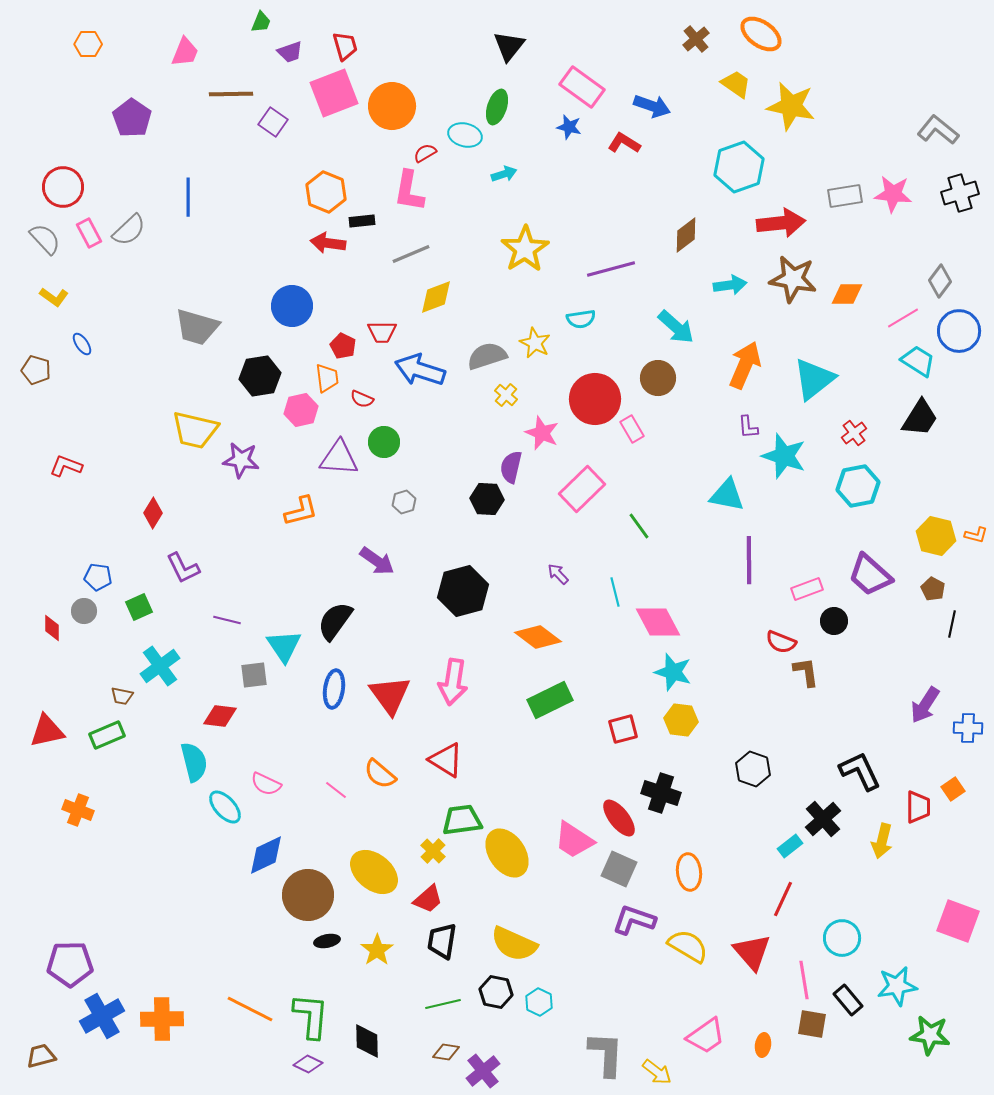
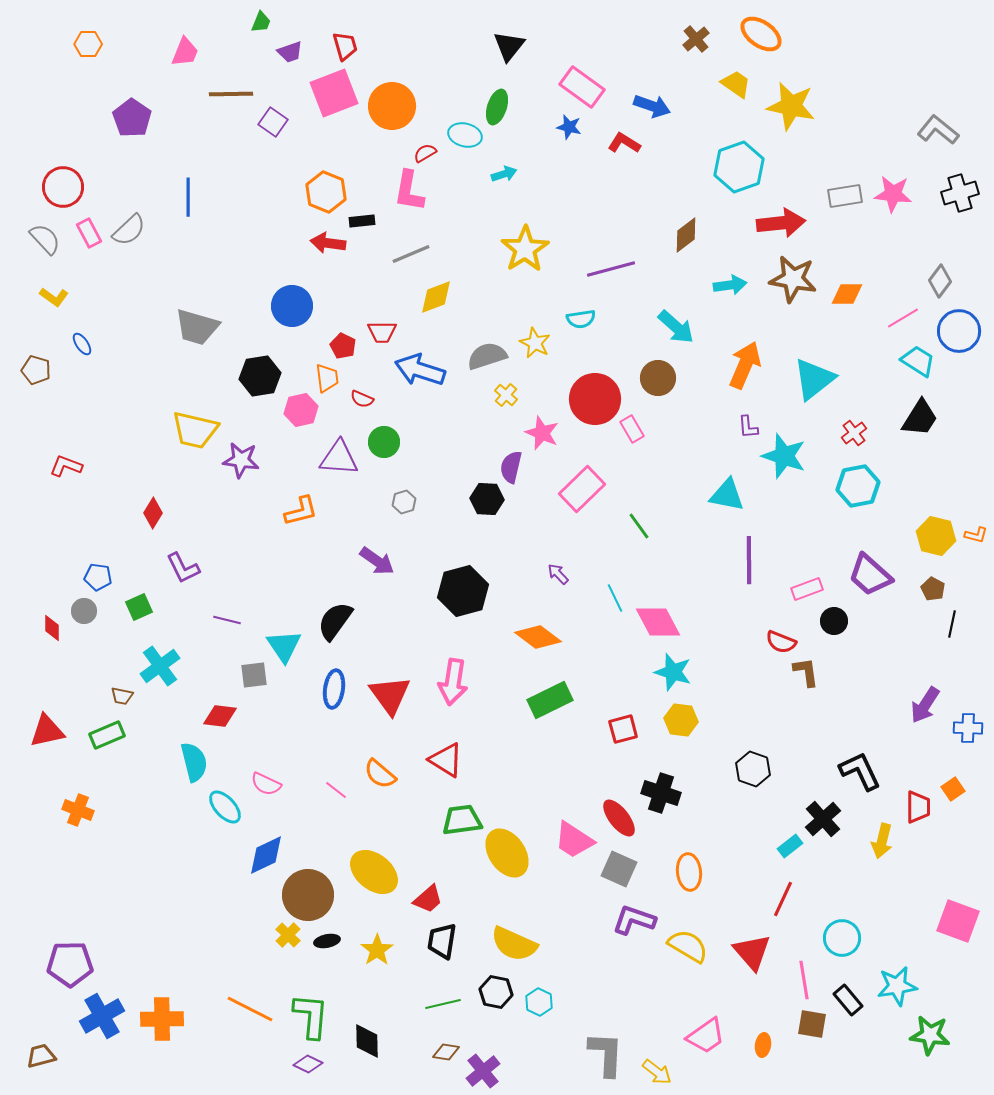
cyan line at (615, 592): moved 6 px down; rotated 12 degrees counterclockwise
yellow cross at (433, 851): moved 145 px left, 84 px down
